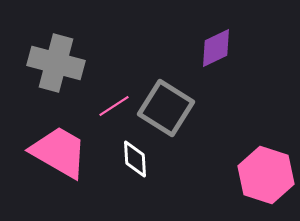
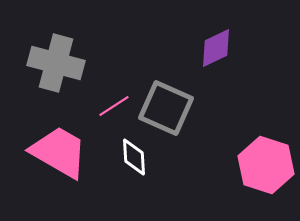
gray square: rotated 8 degrees counterclockwise
white diamond: moved 1 px left, 2 px up
pink hexagon: moved 10 px up
